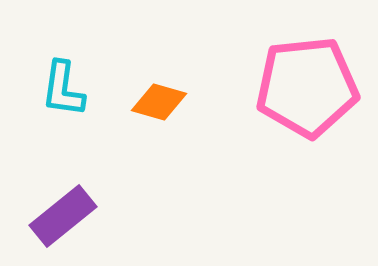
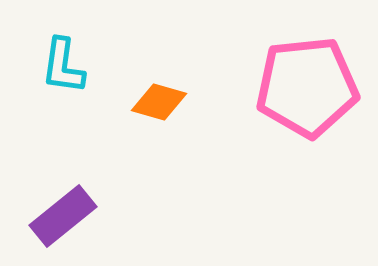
cyan L-shape: moved 23 px up
